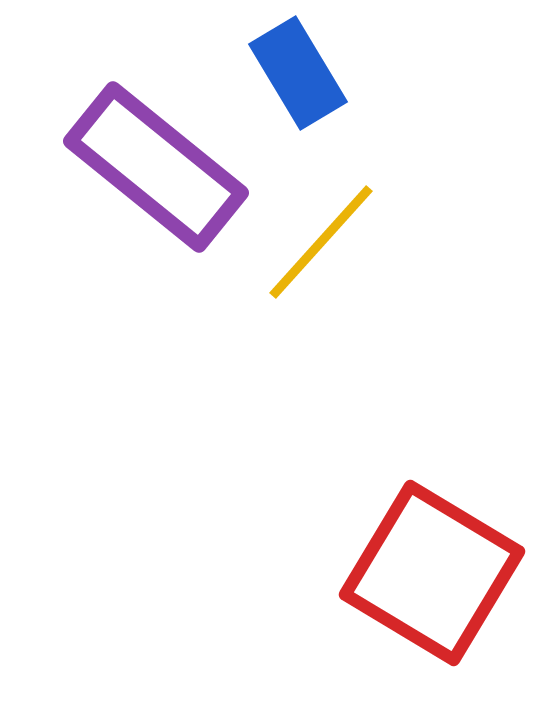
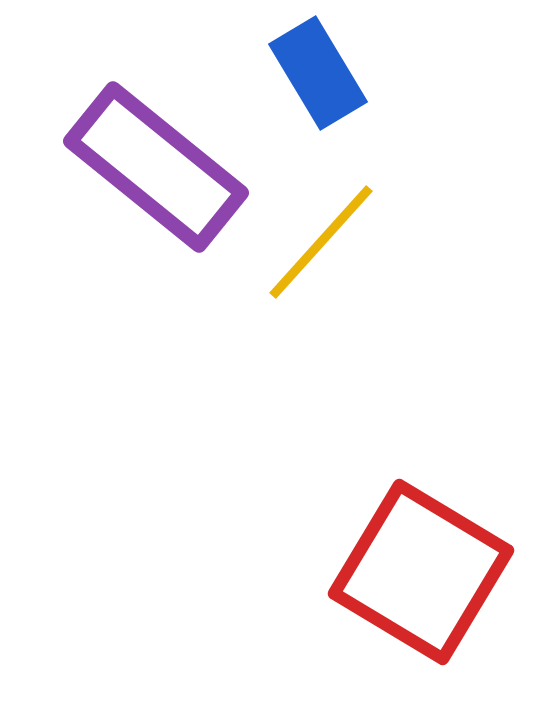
blue rectangle: moved 20 px right
red square: moved 11 px left, 1 px up
